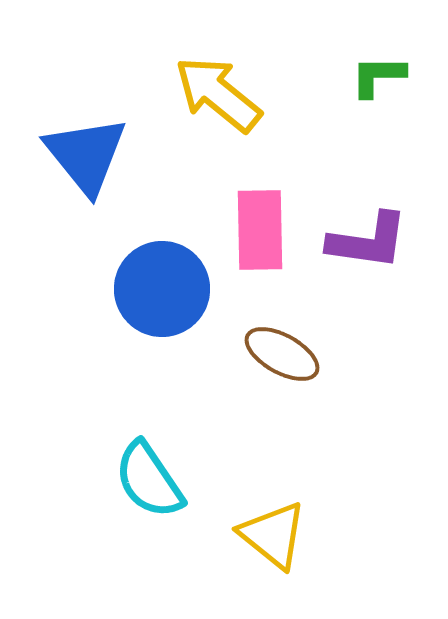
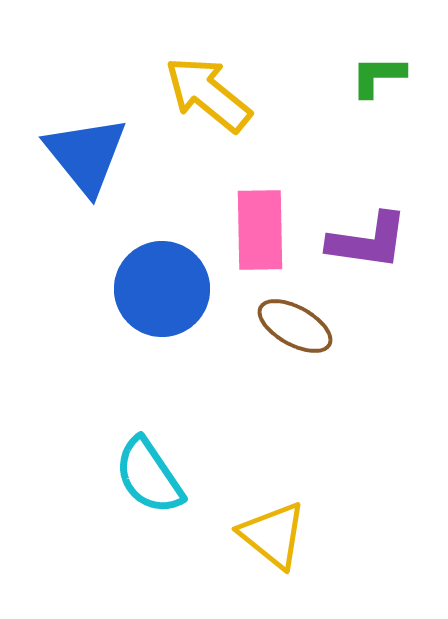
yellow arrow: moved 10 px left
brown ellipse: moved 13 px right, 28 px up
cyan semicircle: moved 4 px up
